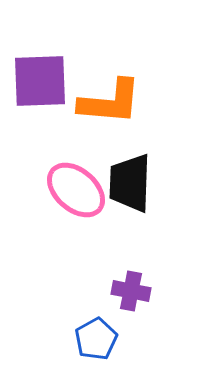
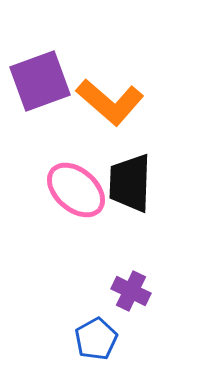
purple square: rotated 18 degrees counterclockwise
orange L-shape: rotated 36 degrees clockwise
purple cross: rotated 15 degrees clockwise
